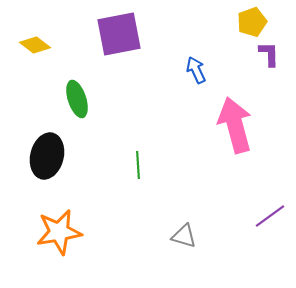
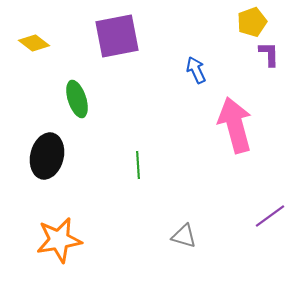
purple square: moved 2 px left, 2 px down
yellow diamond: moved 1 px left, 2 px up
orange star: moved 8 px down
